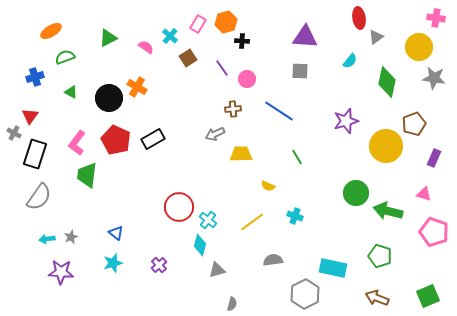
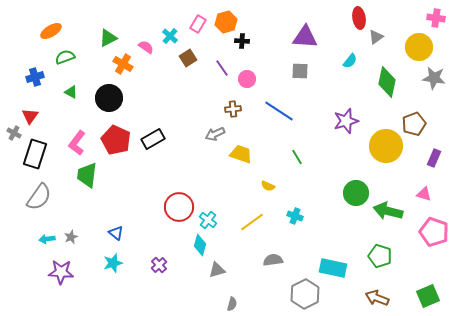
orange cross at (137, 87): moved 14 px left, 23 px up
yellow trapezoid at (241, 154): rotated 20 degrees clockwise
